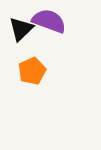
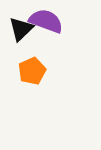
purple semicircle: moved 3 px left
